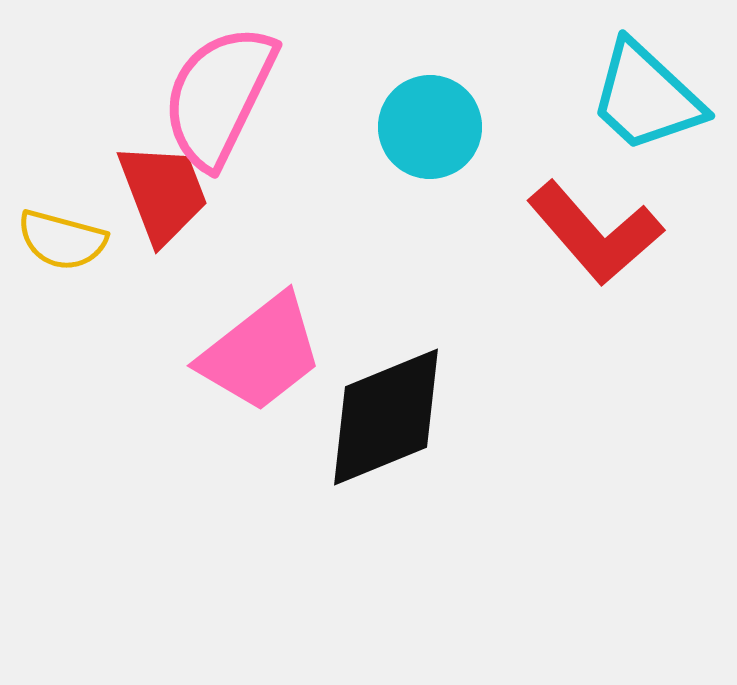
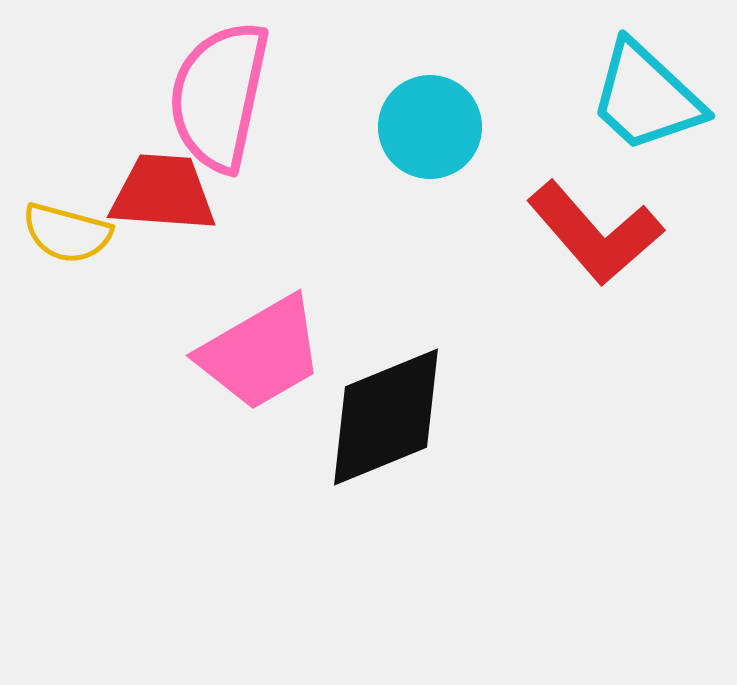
pink semicircle: rotated 14 degrees counterclockwise
red trapezoid: rotated 65 degrees counterclockwise
yellow semicircle: moved 5 px right, 7 px up
pink trapezoid: rotated 8 degrees clockwise
